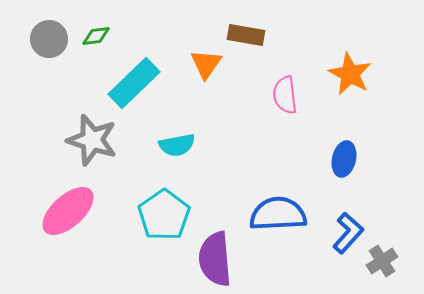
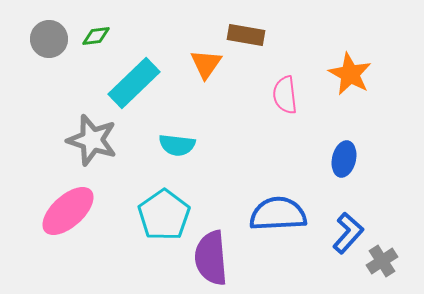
cyan semicircle: rotated 18 degrees clockwise
purple semicircle: moved 4 px left, 1 px up
